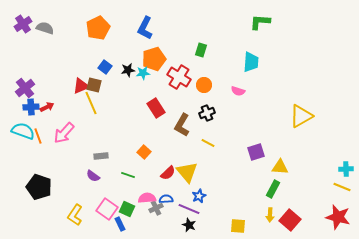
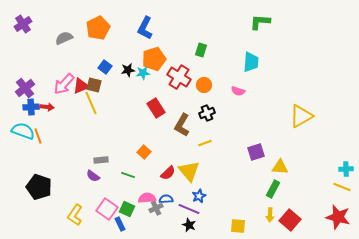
gray semicircle at (45, 28): moved 19 px right, 10 px down; rotated 42 degrees counterclockwise
red arrow at (47, 107): rotated 32 degrees clockwise
pink arrow at (64, 133): moved 49 px up
yellow line at (208, 143): moved 3 px left; rotated 48 degrees counterclockwise
gray rectangle at (101, 156): moved 4 px down
yellow triangle at (187, 172): moved 2 px right, 1 px up
